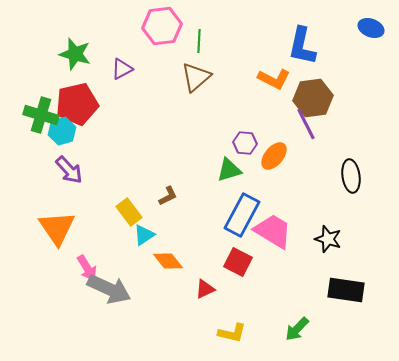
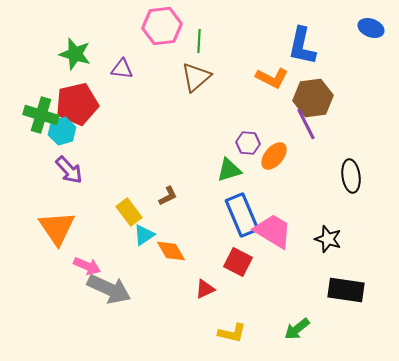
purple triangle: rotated 35 degrees clockwise
orange L-shape: moved 2 px left, 1 px up
purple hexagon: moved 3 px right
blue rectangle: rotated 51 degrees counterclockwise
orange diamond: moved 3 px right, 10 px up; rotated 8 degrees clockwise
pink arrow: moved 2 px up; rotated 36 degrees counterclockwise
green arrow: rotated 8 degrees clockwise
